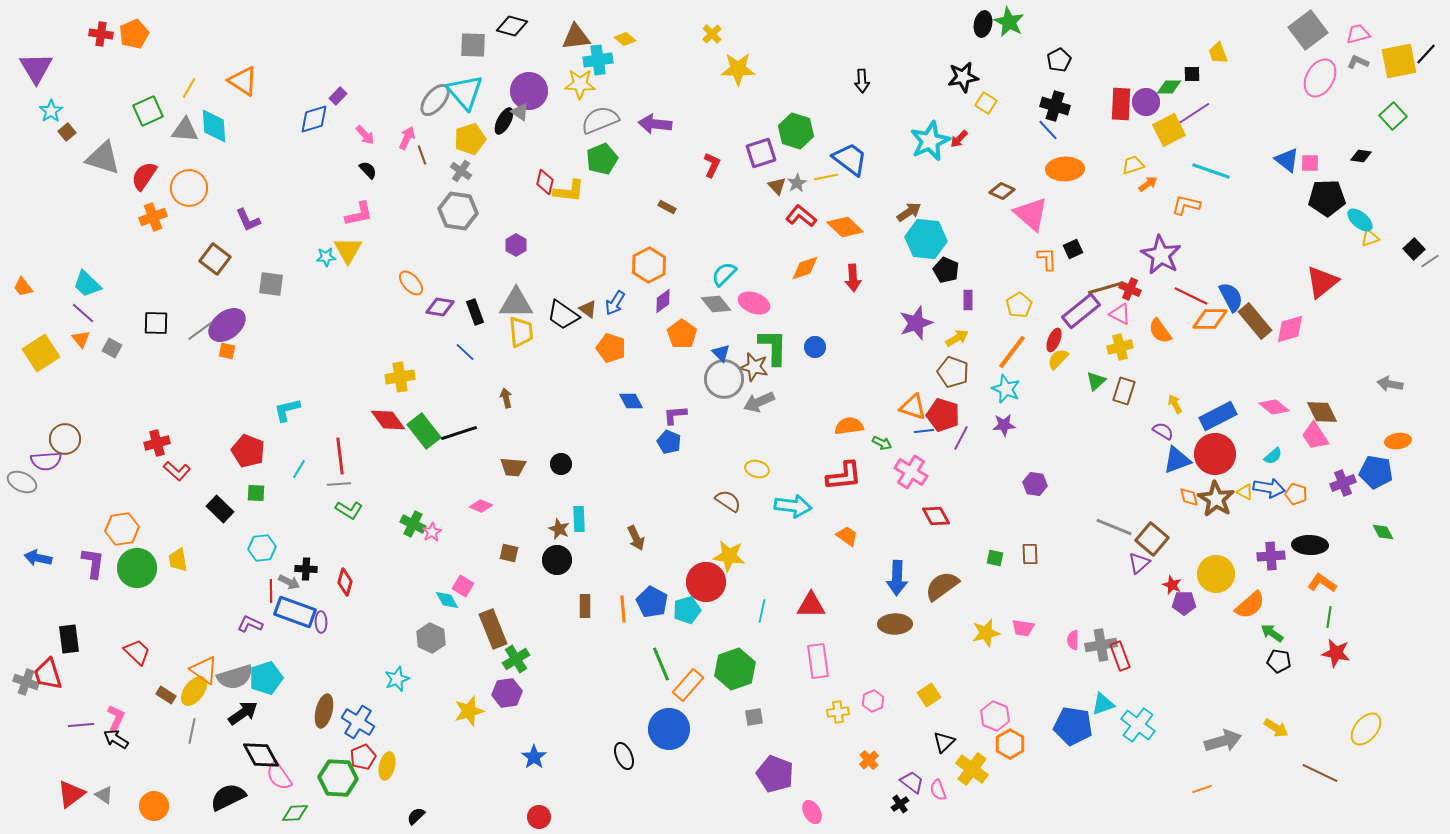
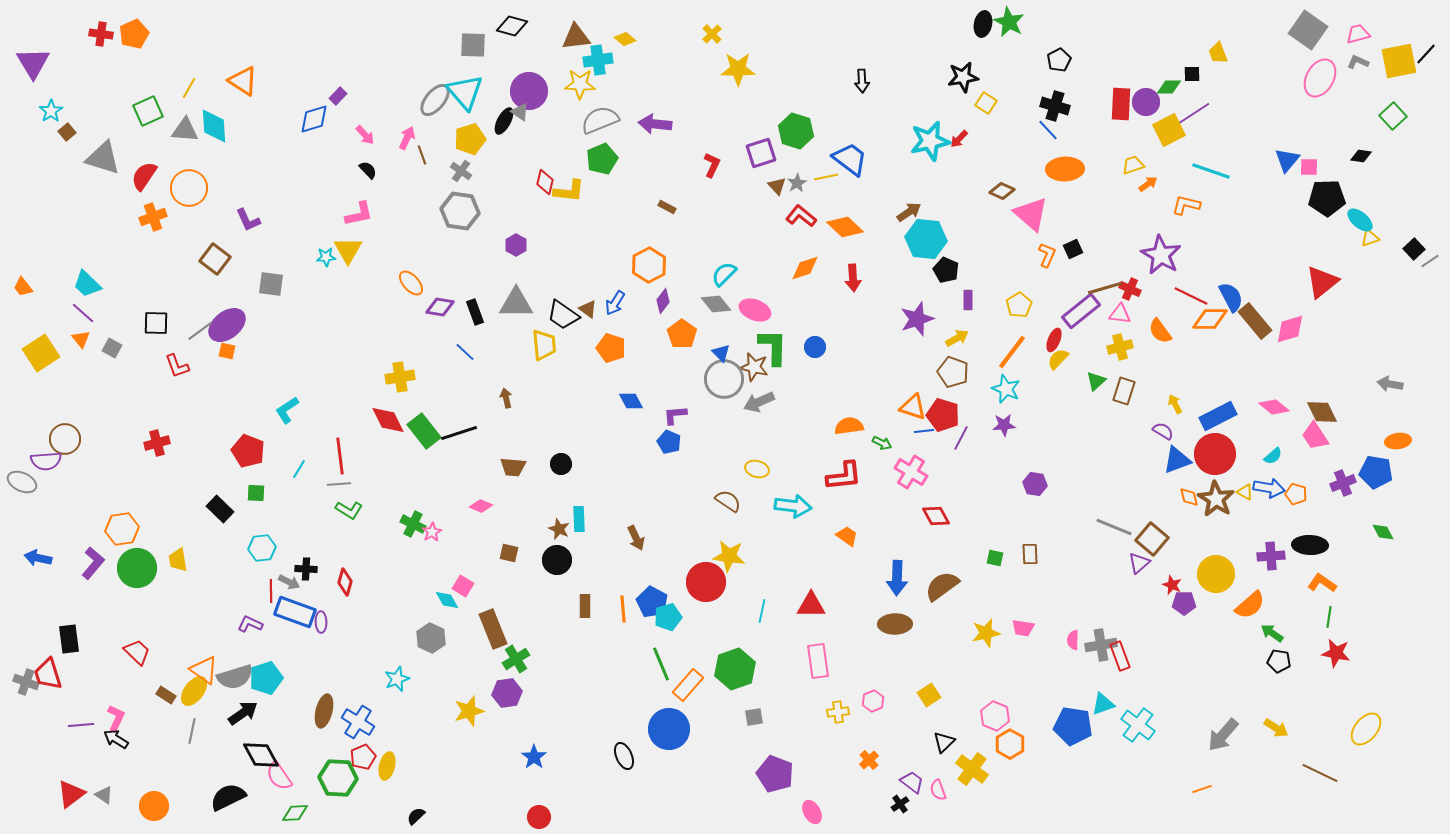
gray square at (1308, 30): rotated 18 degrees counterclockwise
purple triangle at (36, 68): moved 3 px left, 5 px up
cyan star at (930, 141): rotated 12 degrees clockwise
blue triangle at (1287, 160): rotated 32 degrees clockwise
pink square at (1310, 163): moved 1 px left, 4 px down
gray hexagon at (458, 211): moved 2 px right
orange L-shape at (1047, 259): moved 4 px up; rotated 25 degrees clockwise
purple diamond at (663, 301): rotated 15 degrees counterclockwise
pink ellipse at (754, 303): moved 1 px right, 7 px down
pink triangle at (1120, 314): rotated 20 degrees counterclockwise
purple star at (916, 323): moved 1 px right, 4 px up
yellow trapezoid at (521, 332): moved 23 px right, 13 px down
cyan L-shape at (287, 410): rotated 20 degrees counterclockwise
red diamond at (388, 420): rotated 9 degrees clockwise
red L-shape at (177, 471): moved 105 px up; rotated 28 degrees clockwise
purple L-shape at (93, 563): rotated 32 degrees clockwise
cyan pentagon at (687, 610): moved 19 px left, 7 px down
gray arrow at (1223, 741): moved 6 px up; rotated 147 degrees clockwise
